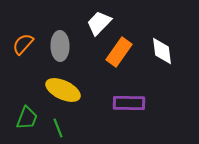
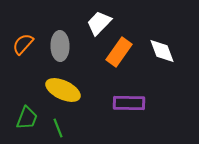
white diamond: rotated 12 degrees counterclockwise
